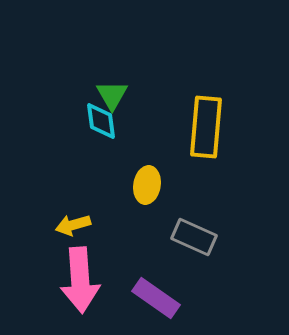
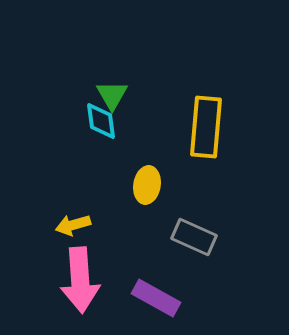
purple rectangle: rotated 6 degrees counterclockwise
